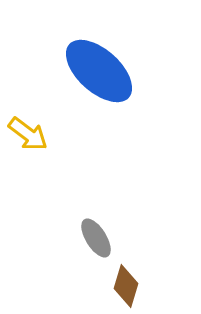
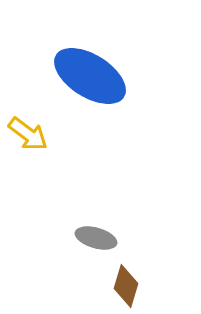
blue ellipse: moved 9 px left, 5 px down; rotated 10 degrees counterclockwise
gray ellipse: rotated 42 degrees counterclockwise
